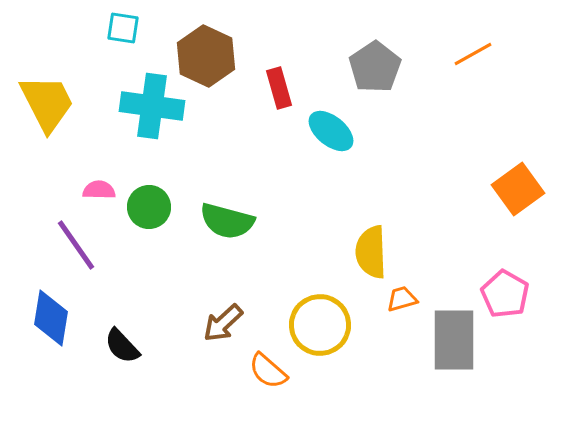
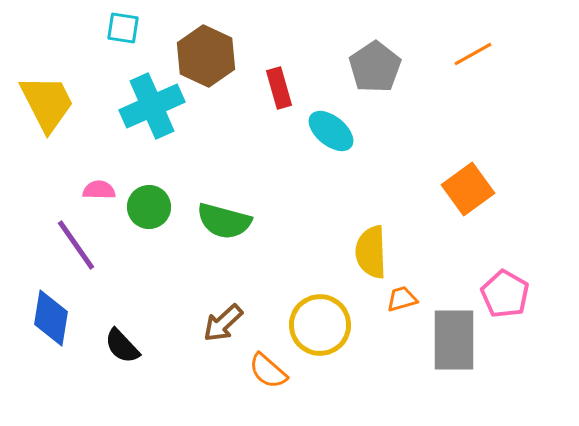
cyan cross: rotated 32 degrees counterclockwise
orange square: moved 50 px left
green semicircle: moved 3 px left
